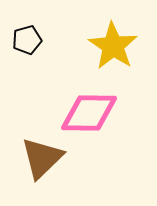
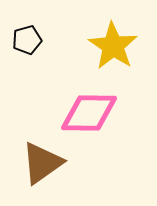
brown triangle: moved 5 px down; rotated 9 degrees clockwise
